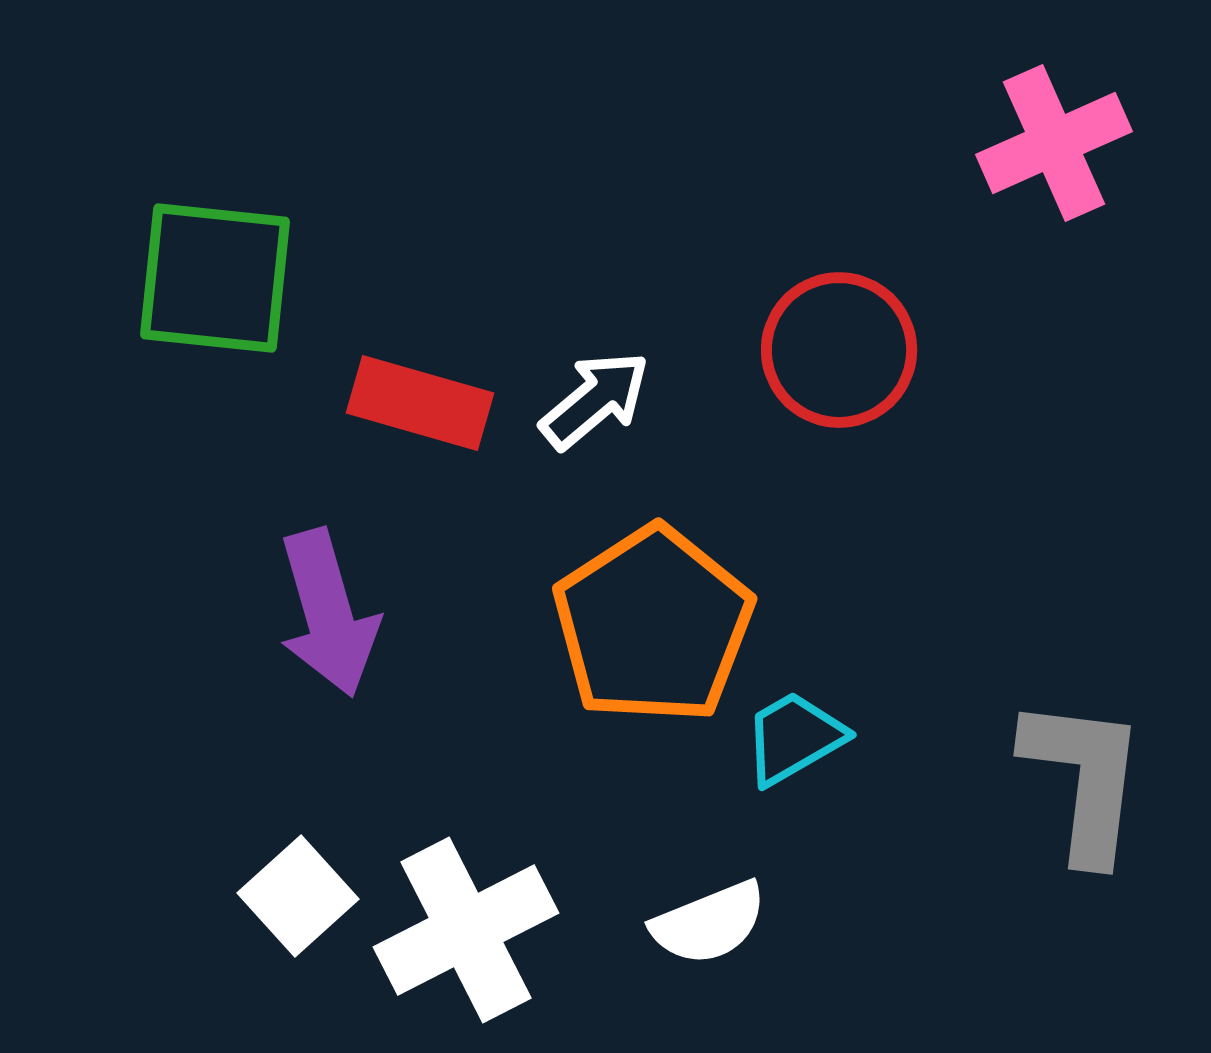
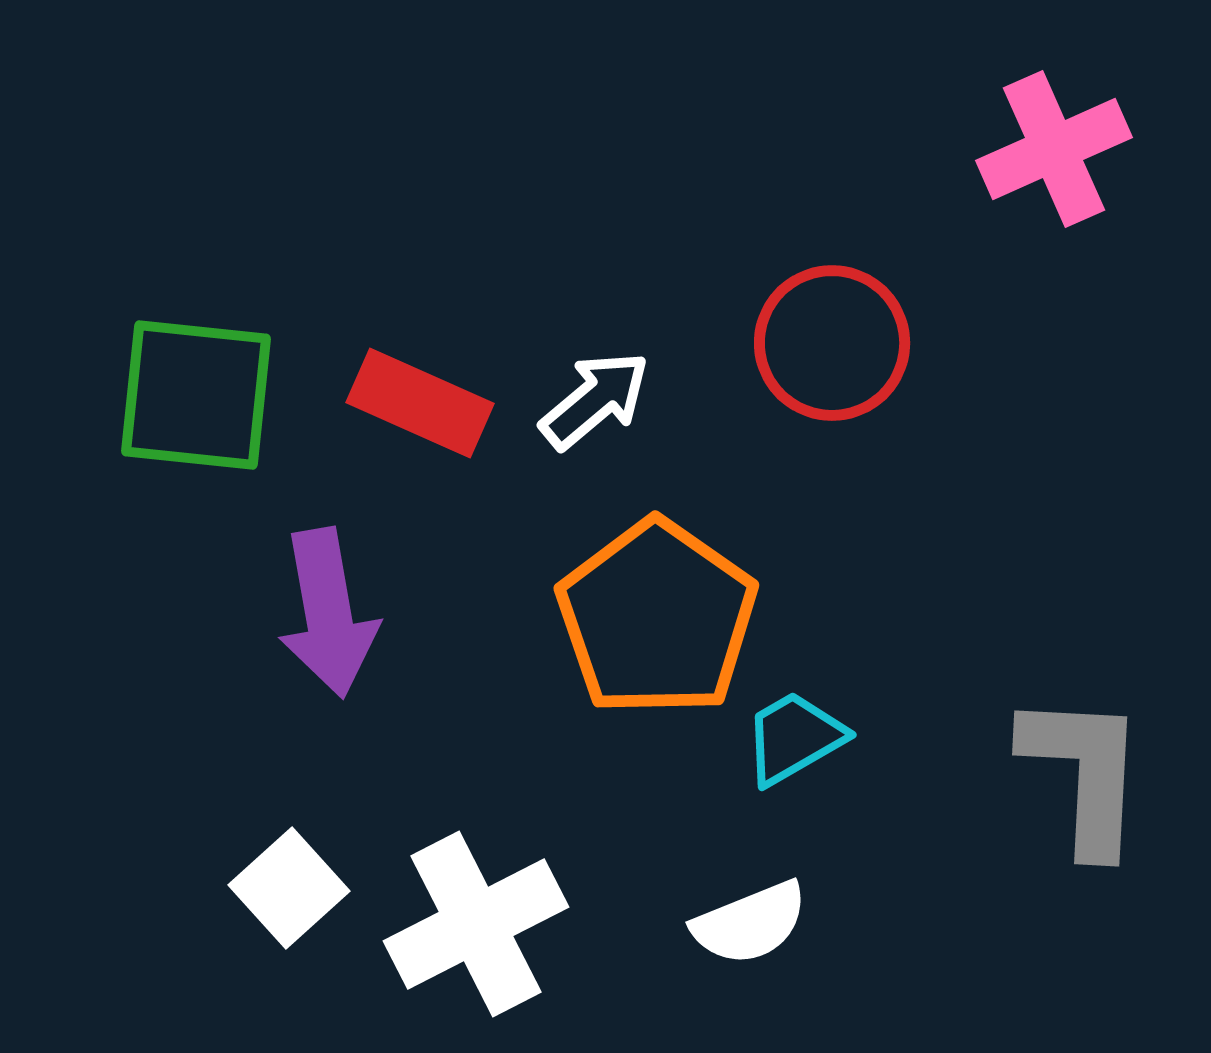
pink cross: moved 6 px down
green square: moved 19 px left, 117 px down
red circle: moved 7 px left, 7 px up
red rectangle: rotated 8 degrees clockwise
purple arrow: rotated 6 degrees clockwise
orange pentagon: moved 4 px right, 7 px up; rotated 4 degrees counterclockwise
gray L-shape: moved 6 px up; rotated 4 degrees counterclockwise
white square: moved 9 px left, 8 px up
white semicircle: moved 41 px right
white cross: moved 10 px right, 6 px up
